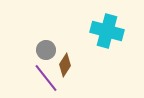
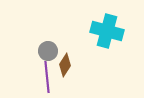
gray circle: moved 2 px right, 1 px down
purple line: moved 1 px right, 1 px up; rotated 32 degrees clockwise
